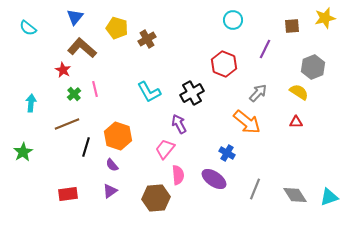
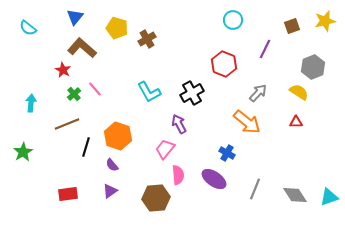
yellow star: moved 3 px down
brown square: rotated 14 degrees counterclockwise
pink line: rotated 28 degrees counterclockwise
